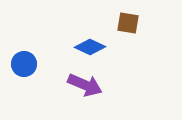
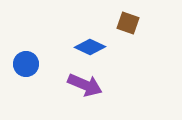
brown square: rotated 10 degrees clockwise
blue circle: moved 2 px right
